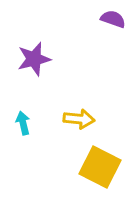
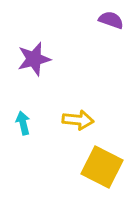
purple semicircle: moved 2 px left, 1 px down
yellow arrow: moved 1 px left, 1 px down
yellow square: moved 2 px right
